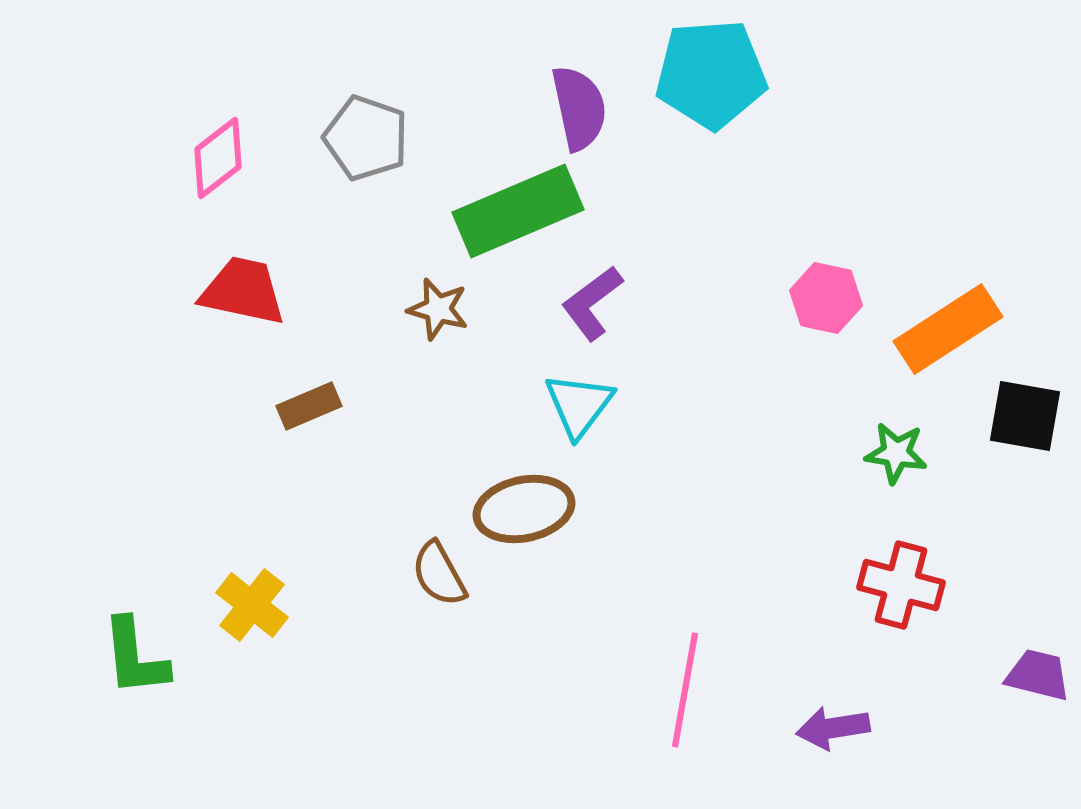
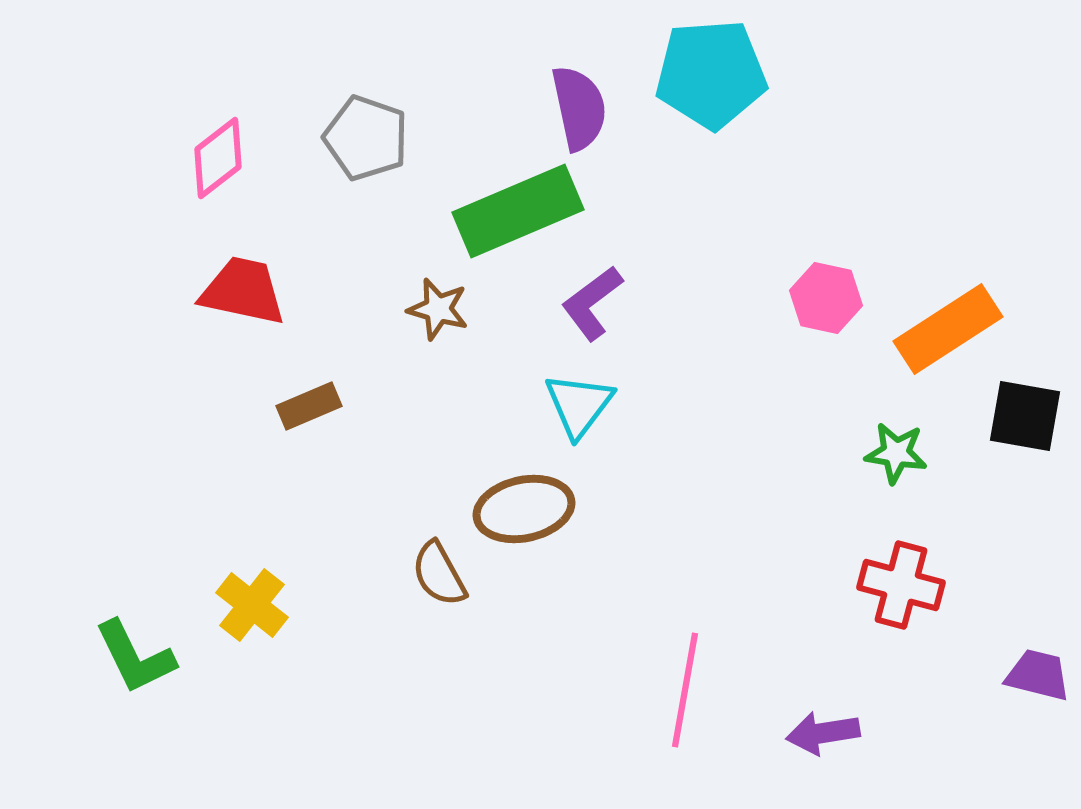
green L-shape: rotated 20 degrees counterclockwise
purple arrow: moved 10 px left, 5 px down
